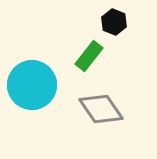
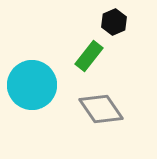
black hexagon: rotated 15 degrees clockwise
